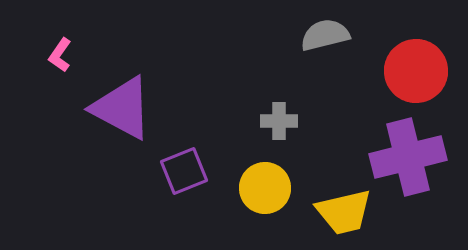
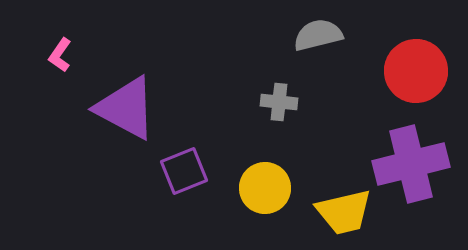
gray semicircle: moved 7 px left
purple triangle: moved 4 px right
gray cross: moved 19 px up; rotated 6 degrees clockwise
purple cross: moved 3 px right, 7 px down
